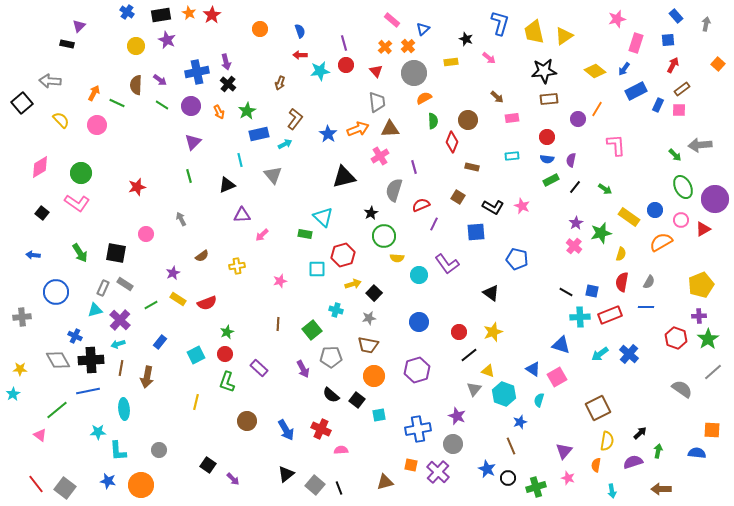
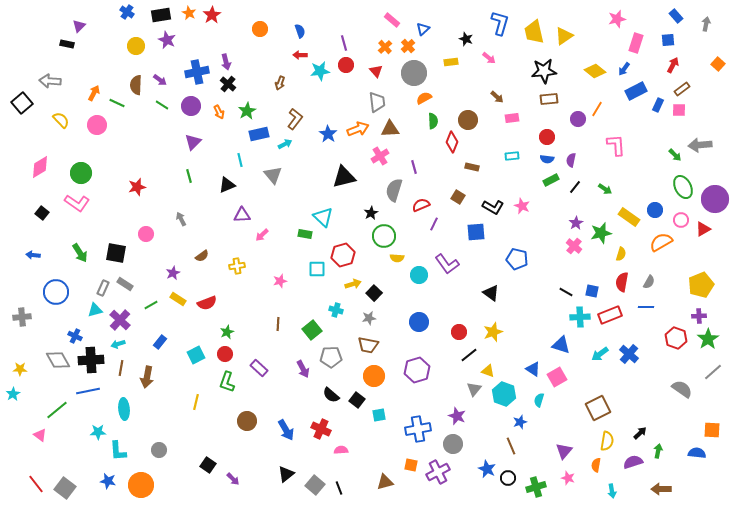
purple cross at (438, 472): rotated 20 degrees clockwise
